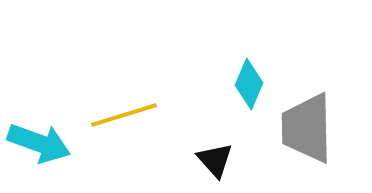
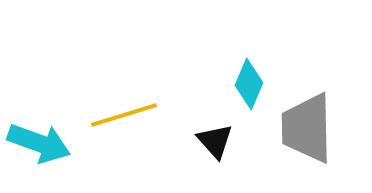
black triangle: moved 19 px up
